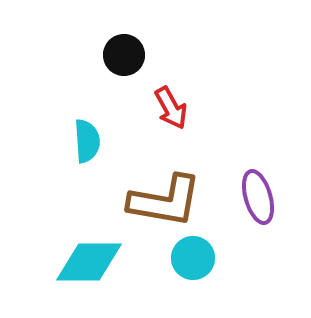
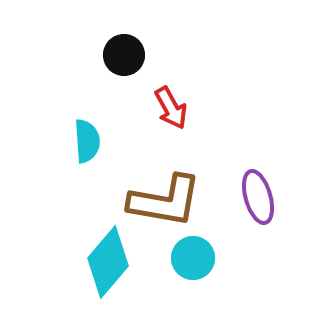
cyan diamond: moved 19 px right; rotated 50 degrees counterclockwise
